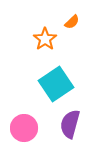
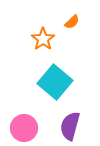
orange star: moved 2 px left
cyan square: moved 1 px left, 2 px up; rotated 16 degrees counterclockwise
purple semicircle: moved 2 px down
